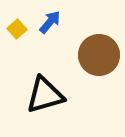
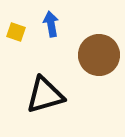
blue arrow: moved 1 px right, 2 px down; rotated 50 degrees counterclockwise
yellow square: moved 1 px left, 3 px down; rotated 30 degrees counterclockwise
